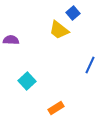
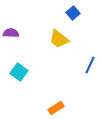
yellow trapezoid: moved 9 px down
purple semicircle: moved 7 px up
cyan square: moved 8 px left, 9 px up; rotated 12 degrees counterclockwise
